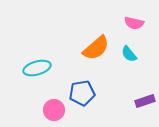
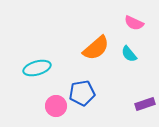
pink semicircle: rotated 12 degrees clockwise
purple rectangle: moved 3 px down
pink circle: moved 2 px right, 4 px up
